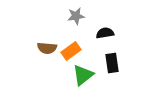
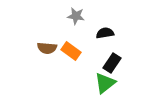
gray star: rotated 18 degrees clockwise
orange rectangle: rotated 72 degrees clockwise
black rectangle: rotated 42 degrees clockwise
green triangle: moved 22 px right, 8 px down
